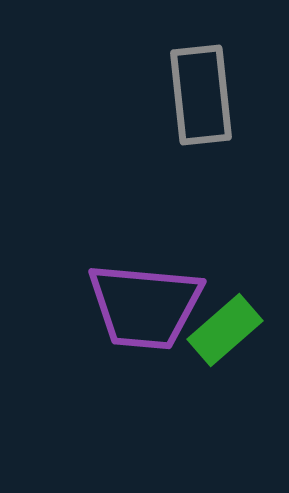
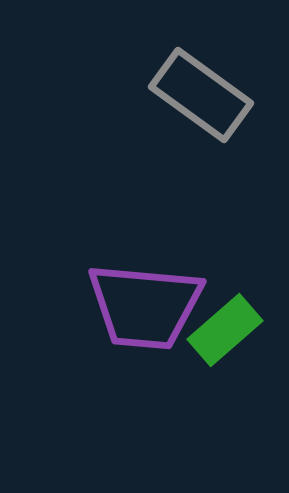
gray rectangle: rotated 48 degrees counterclockwise
